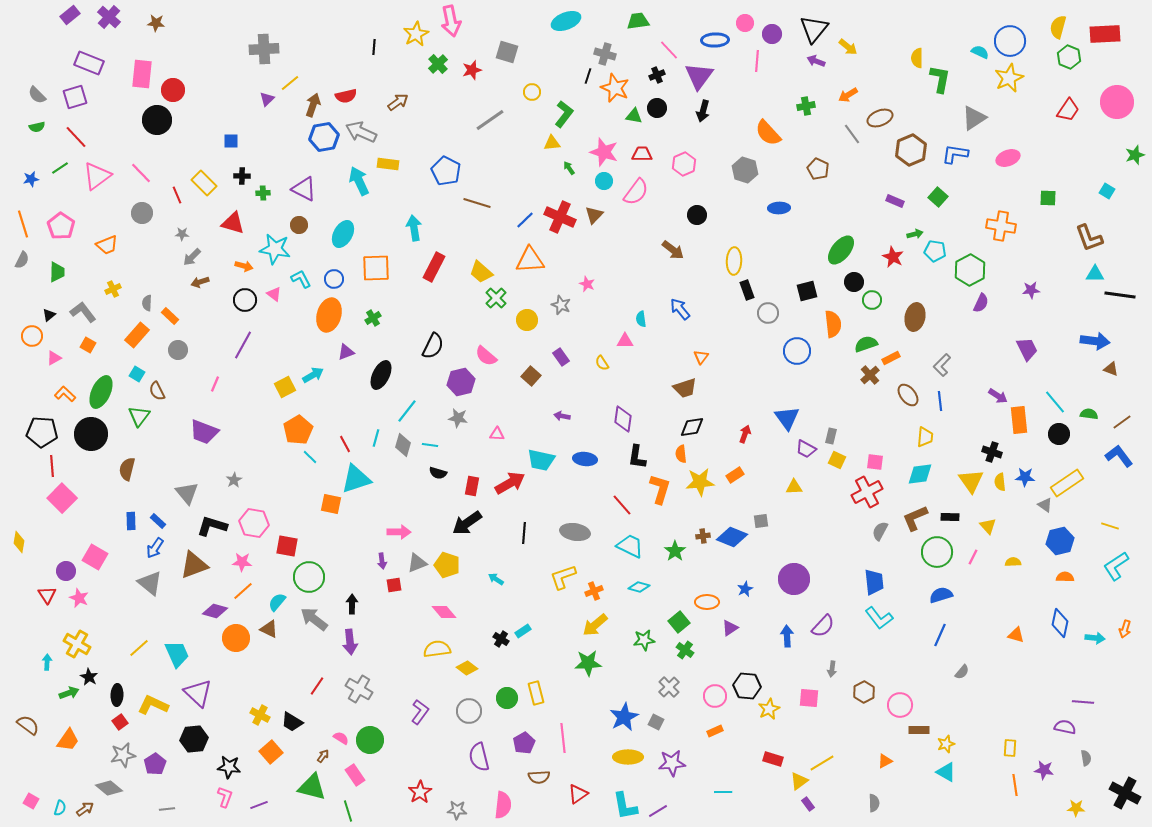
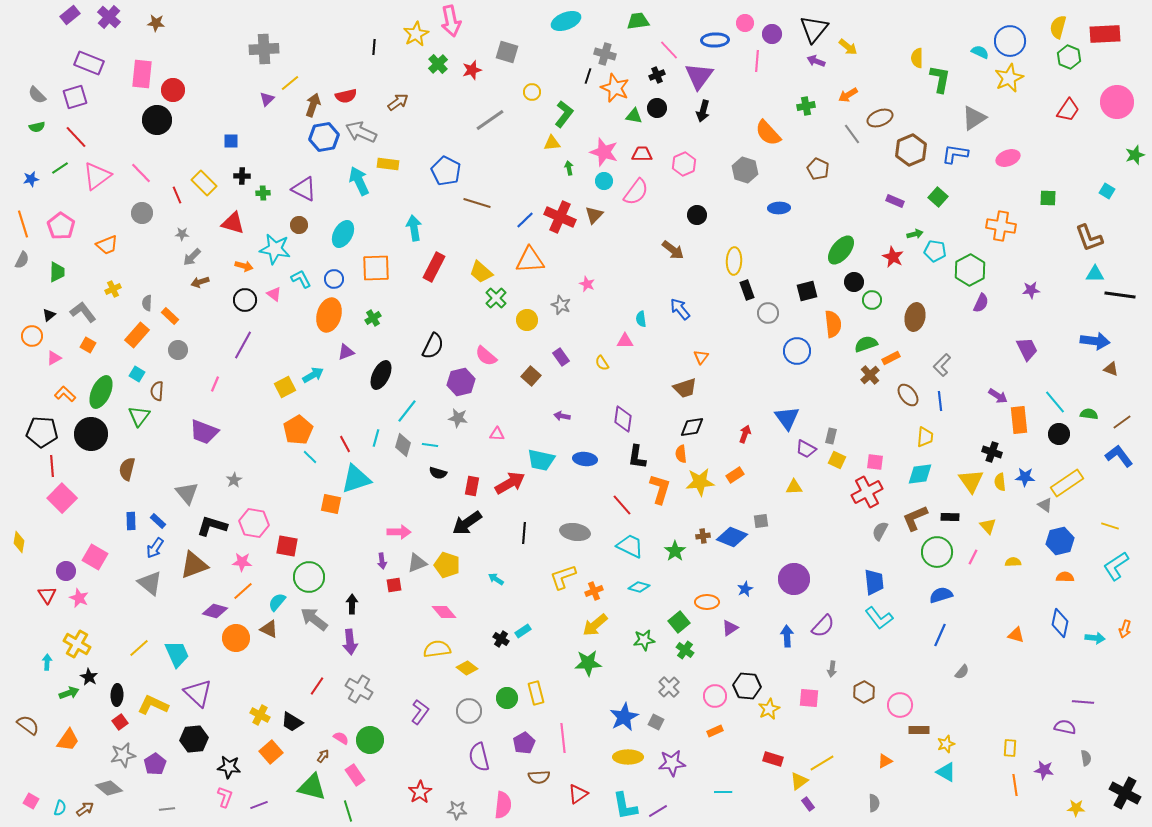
green arrow at (569, 168): rotated 24 degrees clockwise
brown semicircle at (157, 391): rotated 30 degrees clockwise
